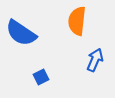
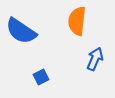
blue semicircle: moved 2 px up
blue arrow: moved 1 px up
